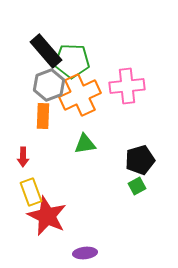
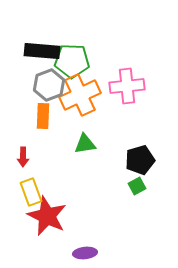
black rectangle: moved 4 px left; rotated 44 degrees counterclockwise
